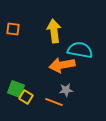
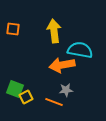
green square: moved 1 px left
yellow square: rotated 32 degrees clockwise
